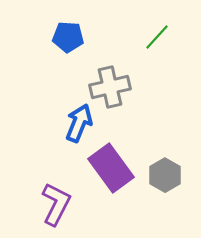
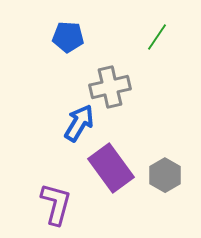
green line: rotated 8 degrees counterclockwise
blue arrow: rotated 9 degrees clockwise
purple L-shape: rotated 12 degrees counterclockwise
